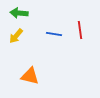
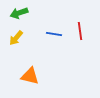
green arrow: rotated 24 degrees counterclockwise
red line: moved 1 px down
yellow arrow: moved 2 px down
